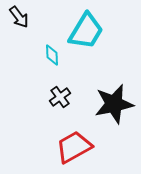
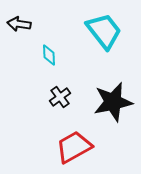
black arrow: moved 7 px down; rotated 135 degrees clockwise
cyan trapezoid: moved 18 px right; rotated 69 degrees counterclockwise
cyan diamond: moved 3 px left
black star: moved 1 px left, 2 px up
